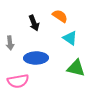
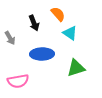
orange semicircle: moved 2 px left, 2 px up; rotated 14 degrees clockwise
cyan triangle: moved 5 px up
gray arrow: moved 5 px up; rotated 24 degrees counterclockwise
blue ellipse: moved 6 px right, 4 px up
green triangle: rotated 30 degrees counterclockwise
